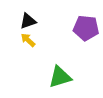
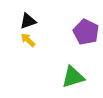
purple pentagon: moved 4 px down; rotated 20 degrees clockwise
green triangle: moved 13 px right
